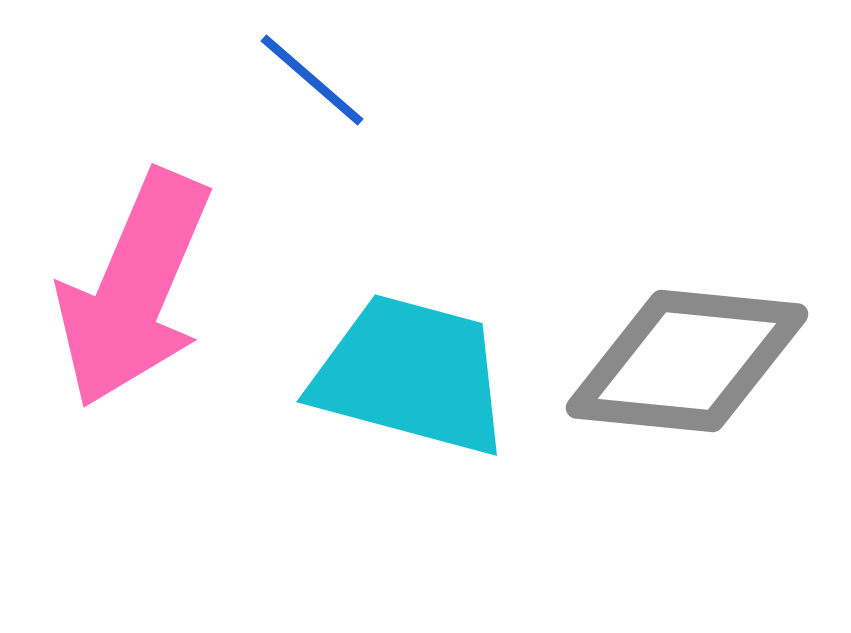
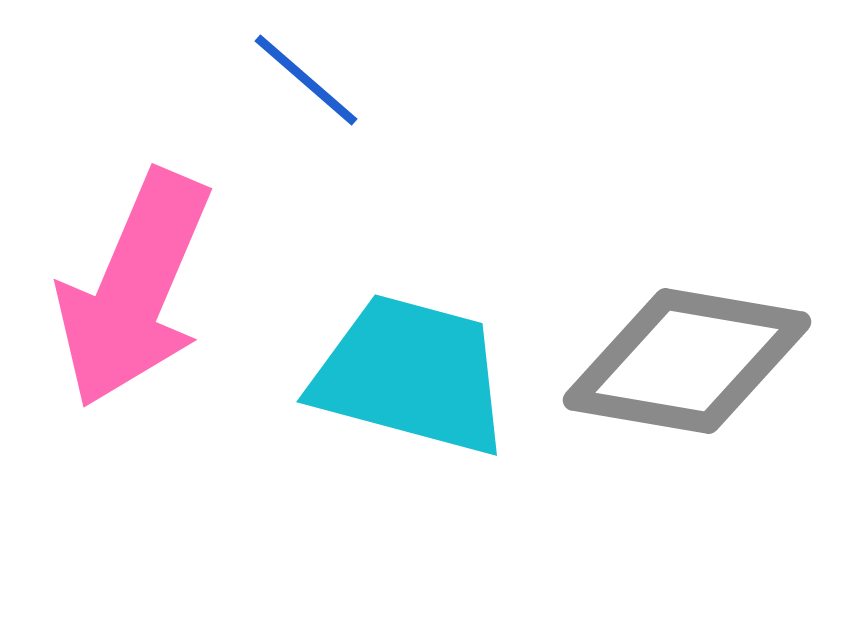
blue line: moved 6 px left
gray diamond: rotated 4 degrees clockwise
